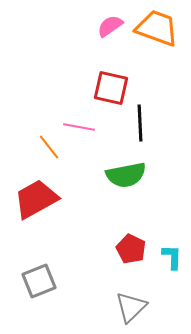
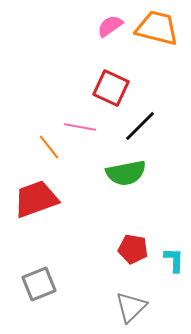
orange trapezoid: rotated 6 degrees counterclockwise
red square: rotated 12 degrees clockwise
black line: moved 3 px down; rotated 48 degrees clockwise
pink line: moved 1 px right
green semicircle: moved 2 px up
red trapezoid: rotated 9 degrees clockwise
red pentagon: moved 2 px right; rotated 16 degrees counterclockwise
cyan L-shape: moved 2 px right, 3 px down
gray square: moved 3 px down
